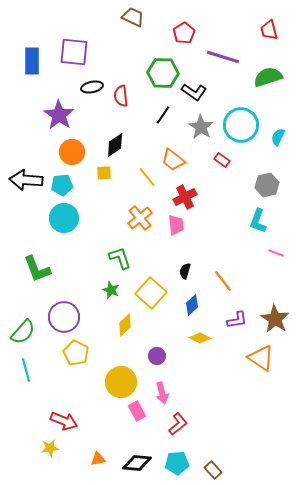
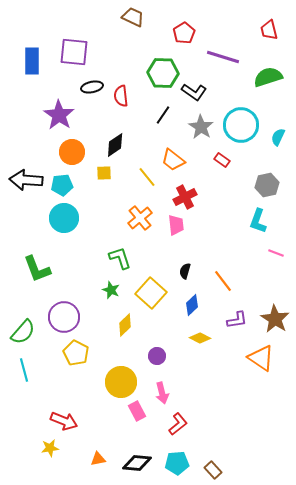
cyan line at (26, 370): moved 2 px left
